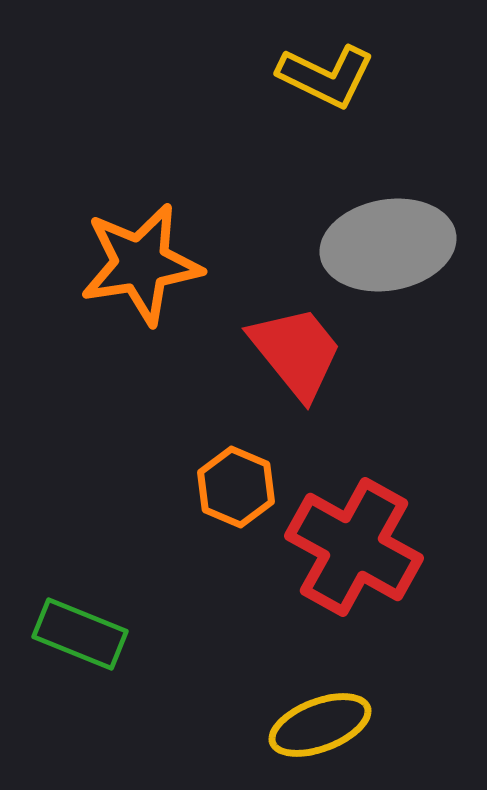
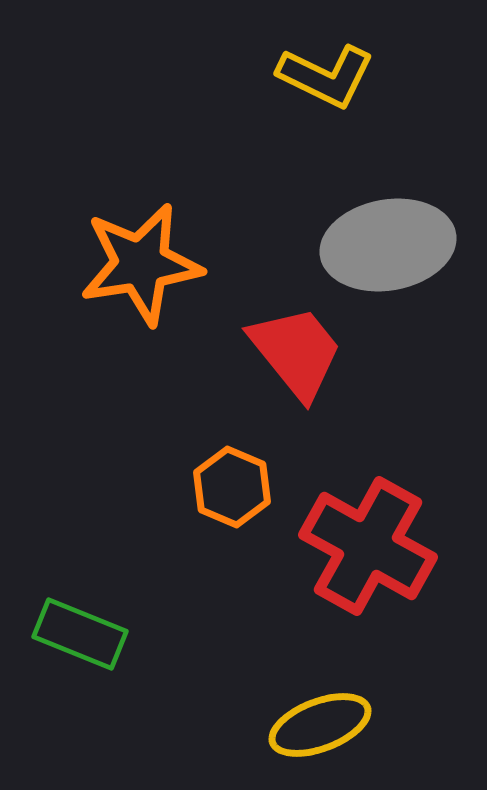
orange hexagon: moved 4 px left
red cross: moved 14 px right, 1 px up
